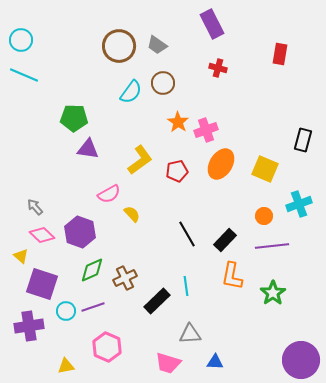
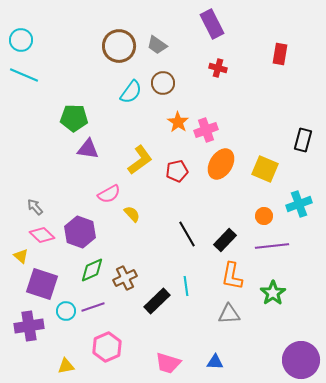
gray triangle at (190, 334): moved 39 px right, 20 px up
pink hexagon at (107, 347): rotated 12 degrees clockwise
